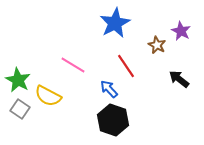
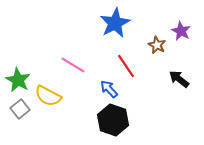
gray square: rotated 18 degrees clockwise
